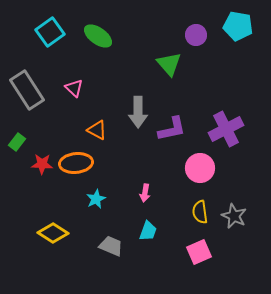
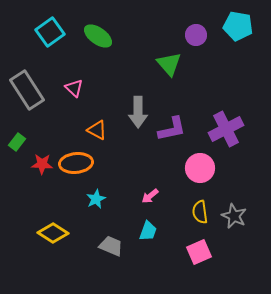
pink arrow: moved 5 px right, 3 px down; rotated 42 degrees clockwise
